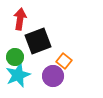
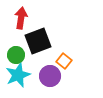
red arrow: moved 1 px right, 1 px up
green circle: moved 1 px right, 2 px up
purple circle: moved 3 px left
